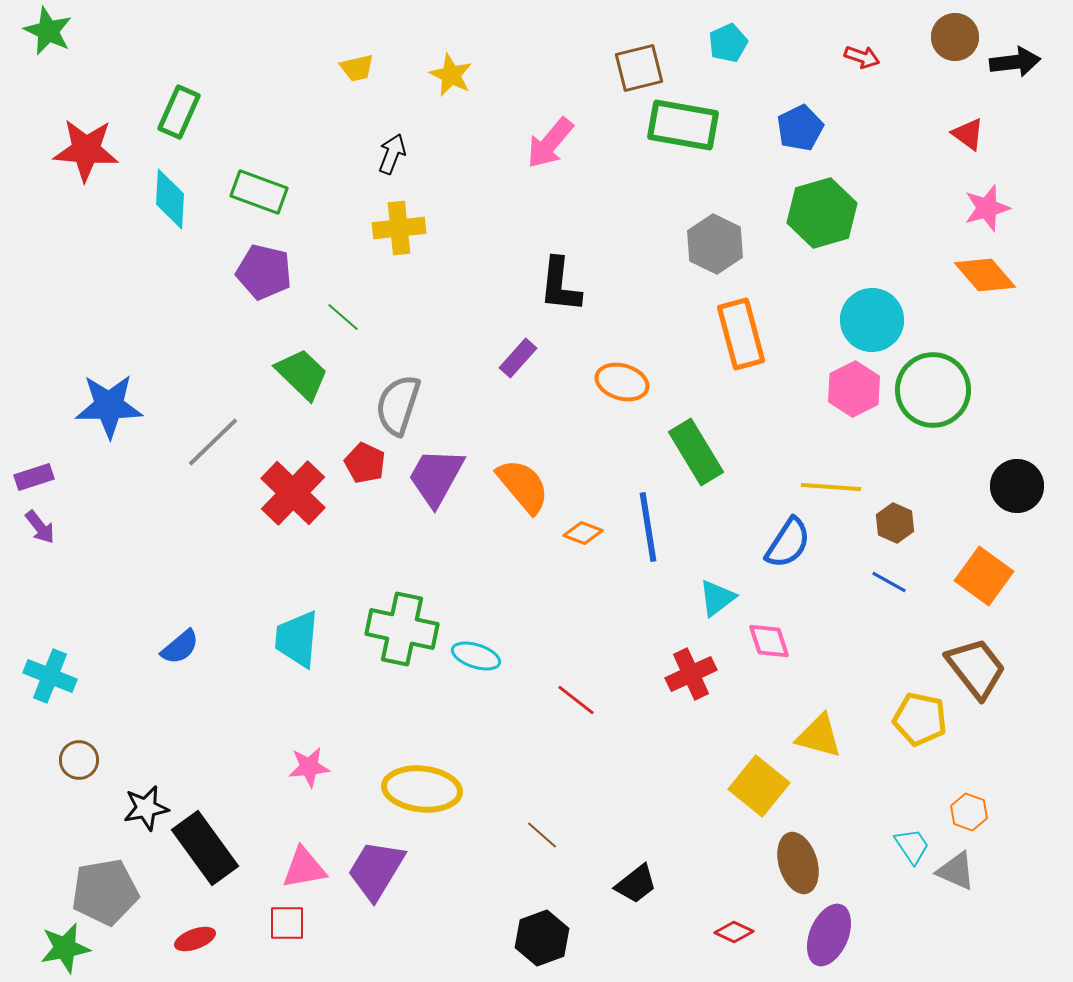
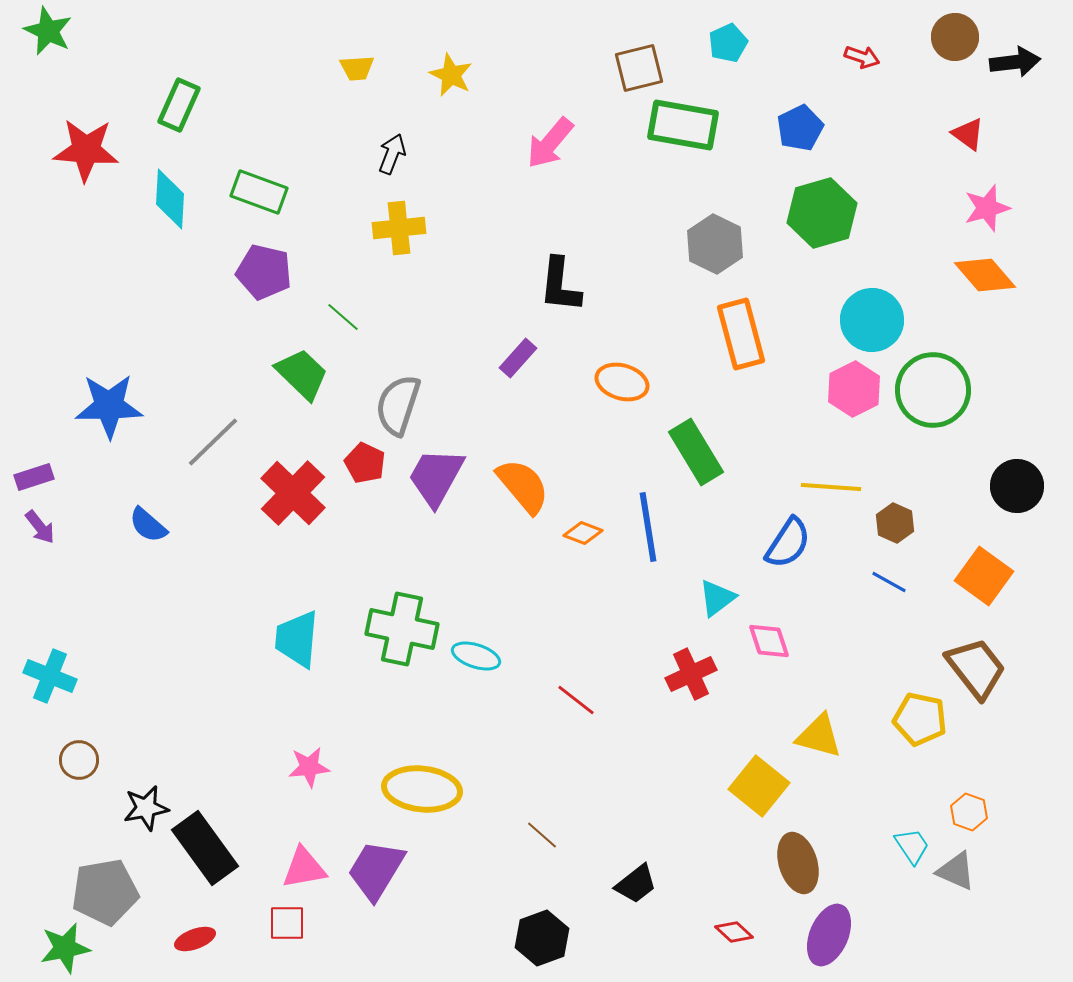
yellow trapezoid at (357, 68): rotated 9 degrees clockwise
green rectangle at (179, 112): moved 7 px up
blue semicircle at (180, 647): moved 32 px left, 122 px up; rotated 81 degrees clockwise
red diamond at (734, 932): rotated 18 degrees clockwise
